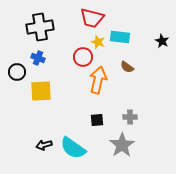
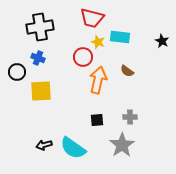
brown semicircle: moved 4 px down
